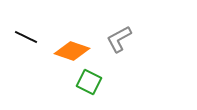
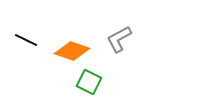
black line: moved 3 px down
